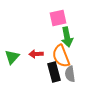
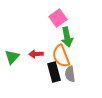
pink square: rotated 24 degrees counterclockwise
